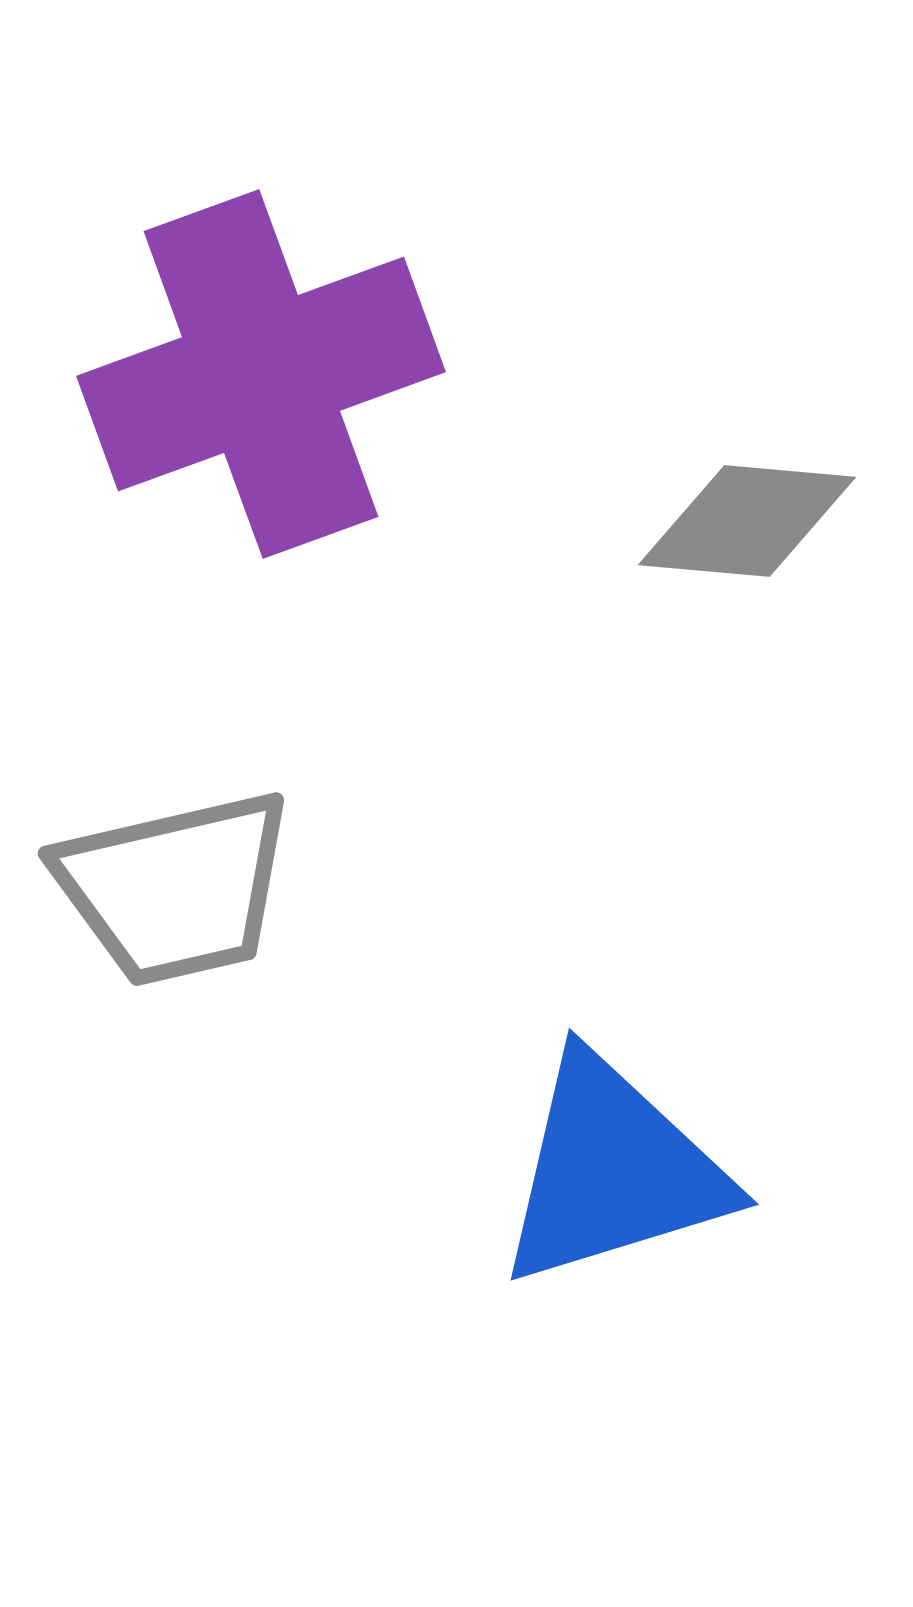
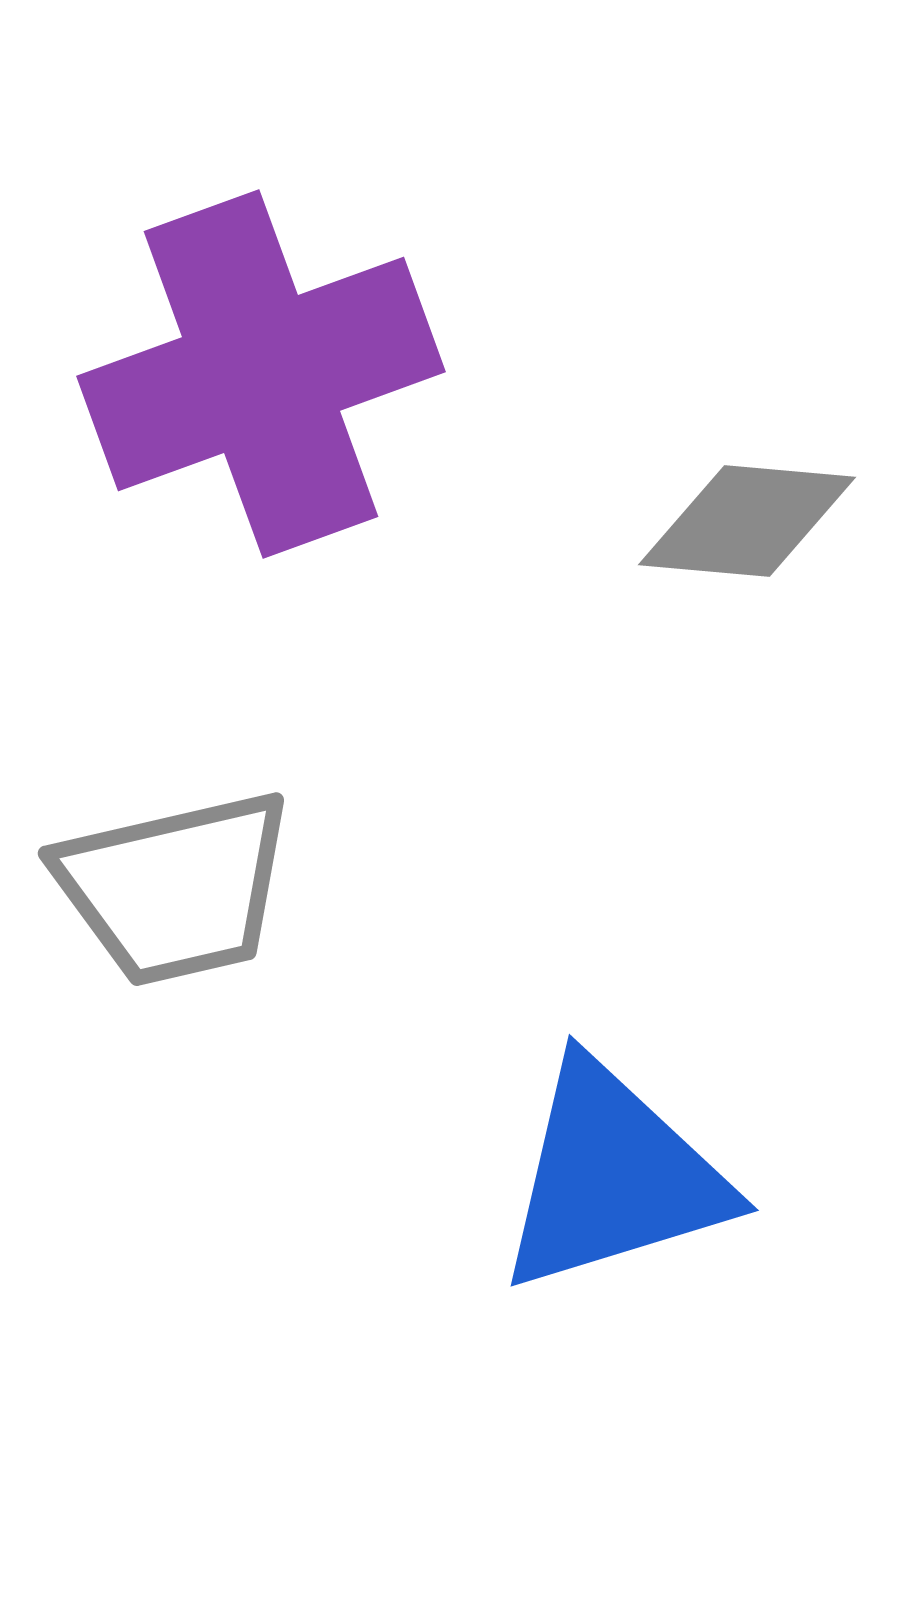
blue triangle: moved 6 px down
